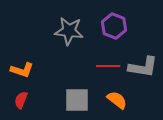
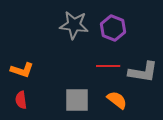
purple hexagon: moved 1 px left, 2 px down
gray star: moved 5 px right, 6 px up
gray L-shape: moved 5 px down
red semicircle: rotated 30 degrees counterclockwise
